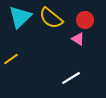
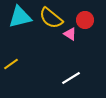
cyan triangle: rotated 30 degrees clockwise
pink triangle: moved 8 px left, 5 px up
yellow line: moved 5 px down
